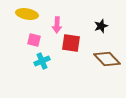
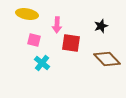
cyan cross: moved 2 px down; rotated 28 degrees counterclockwise
